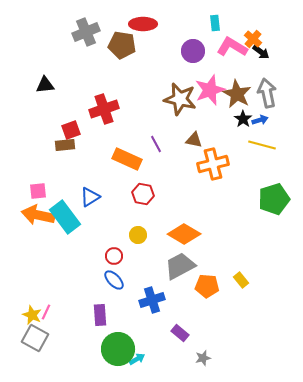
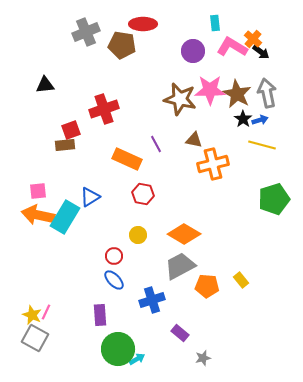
pink star at (210, 90): rotated 20 degrees clockwise
cyan rectangle at (65, 217): rotated 68 degrees clockwise
